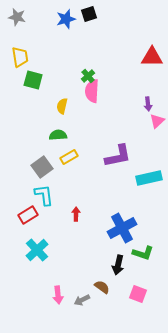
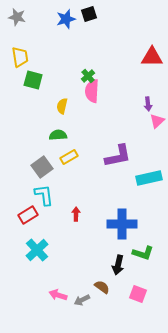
blue cross: moved 4 px up; rotated 28 degrees clockwise
pink arrow: rotated 114 degrees clockwise
